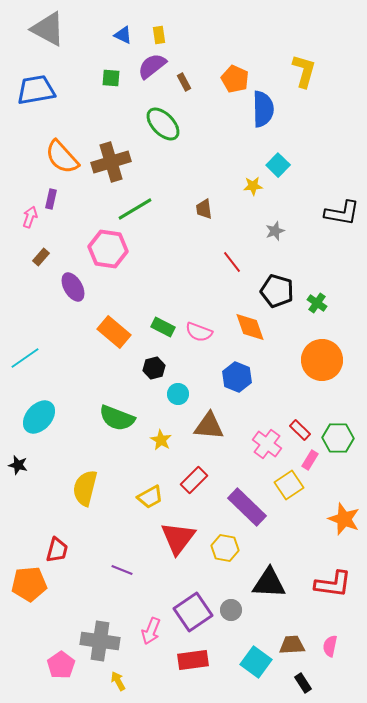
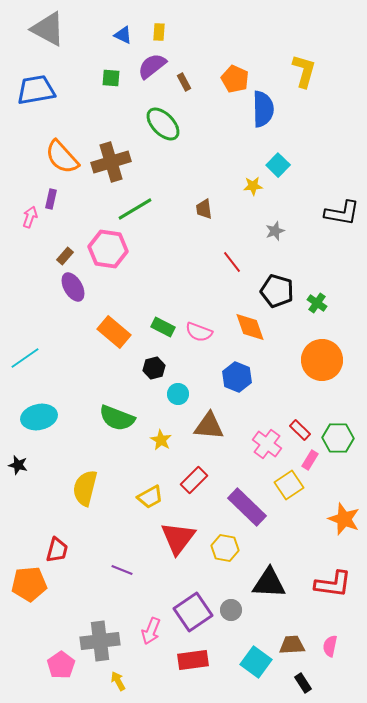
yellow rectangle at (159, 35): moved 3 px up; rotated 12 degrees clockwise
brown rectangle at (41, 257): moved 24 px right, 1 px up
cyan ellipse at (39, 417): rotated 36 degrees clockwise
gray cross at (100, 641): rotated 15 degrees counterclockwise
